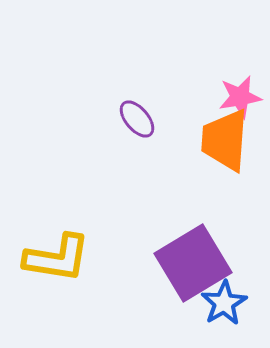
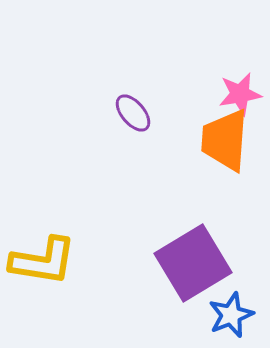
pink star: moved 3 px up
purple ellipse: moved 4 px left, 6 px up
yellow L-shape: moved 14 px left, 3 px down
blue star: moved 7 px right, 12 px down; rotated 9 degrees clockwise
